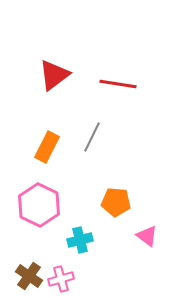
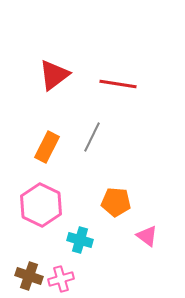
pink hexagon: moved 2 px right
cyan cross: rotated 30 degrees clockwise
brown cross: rotated 16 degrees counterclockwise
